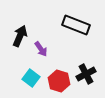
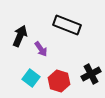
black rectangle: moved 9 px left
black cross: moved 5 px right
